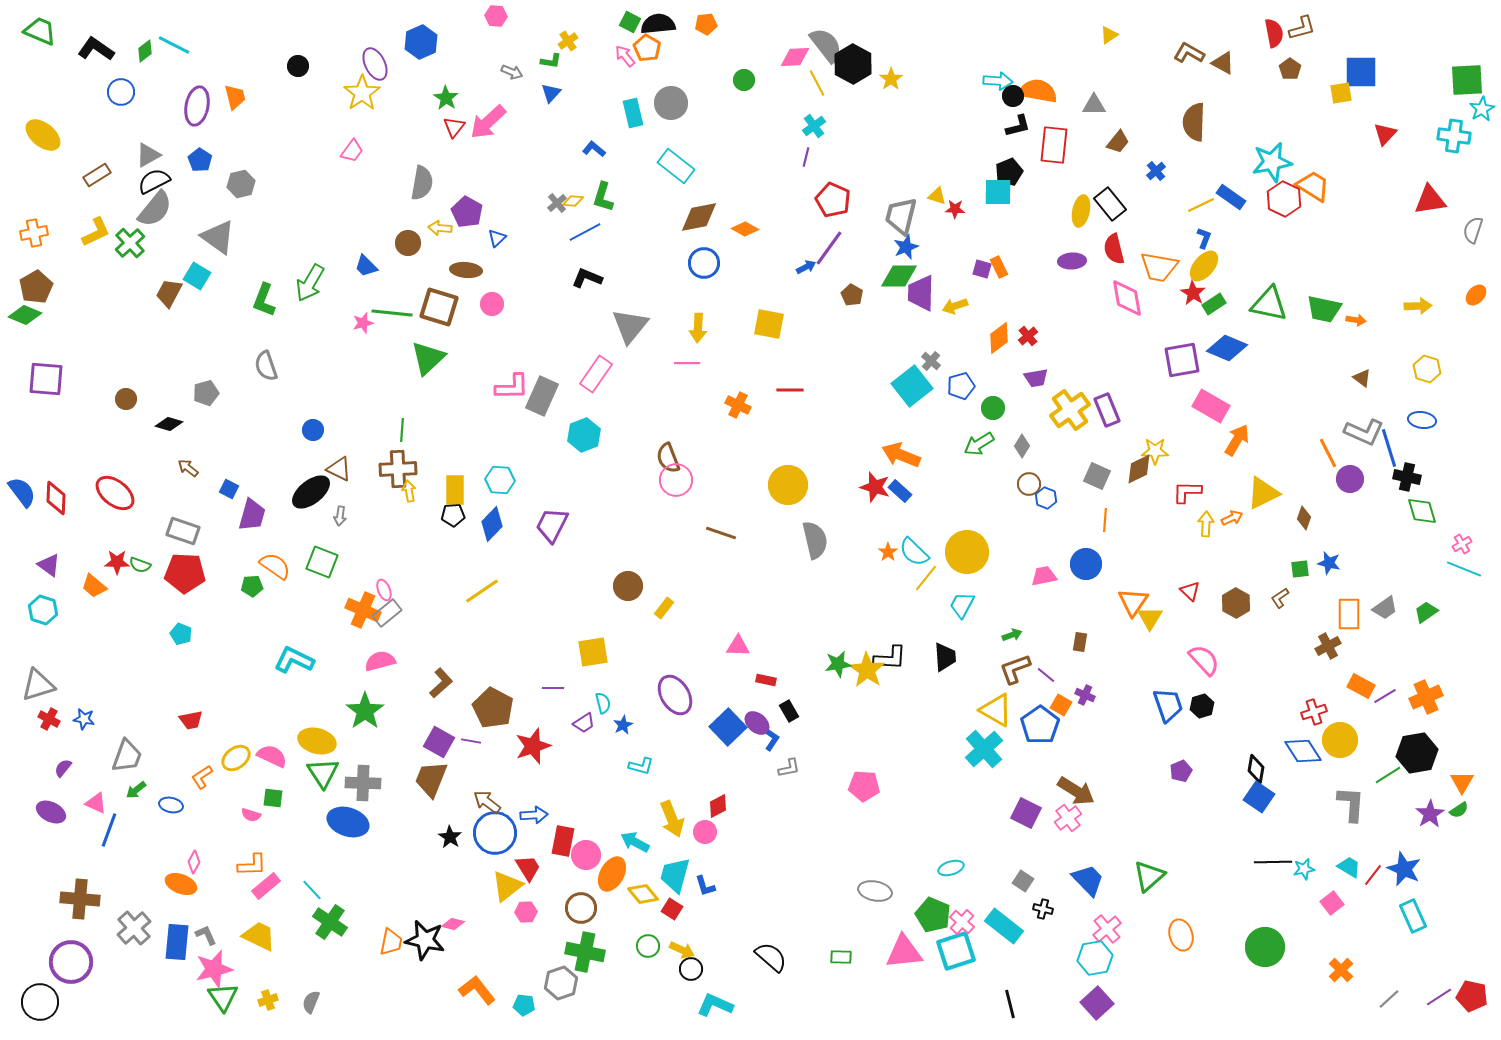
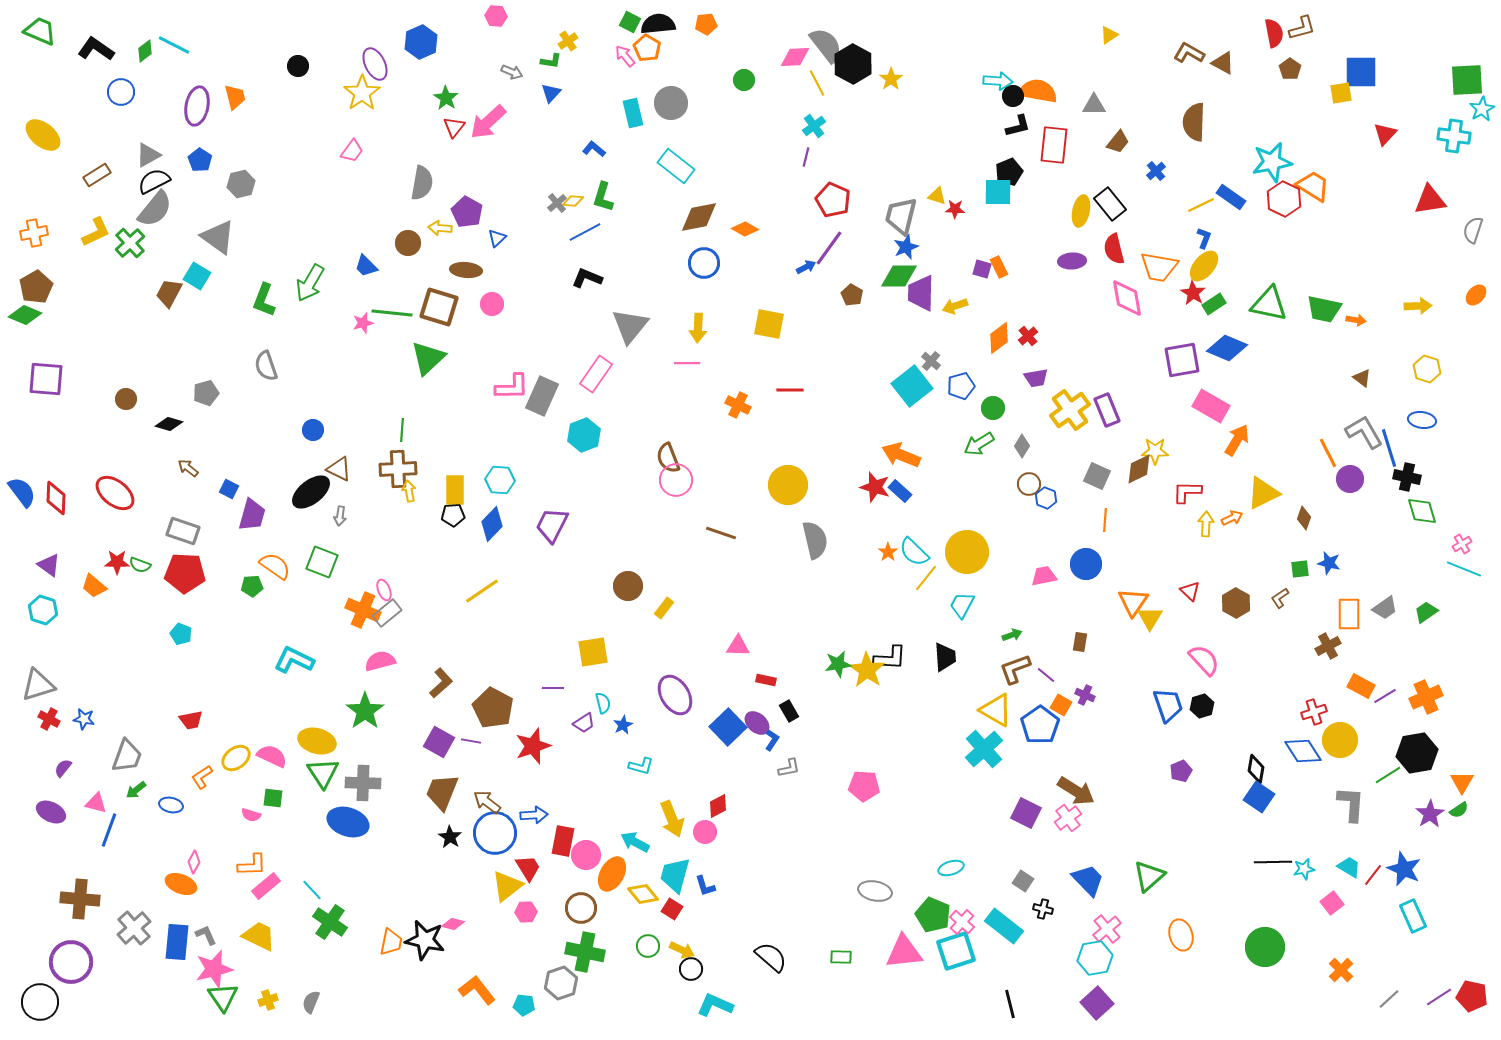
gray L-shape at (1364, 432): rotated 144 degrees counterclockwise
brown trapezoid at (431, 779): moved 11 px right, 13 px down
pink triangle at (96, 803): rotated 10 degrees counterclockwise
